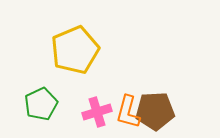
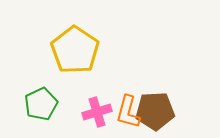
yellow pentagon: rotated 15 degrees counterclockwise
